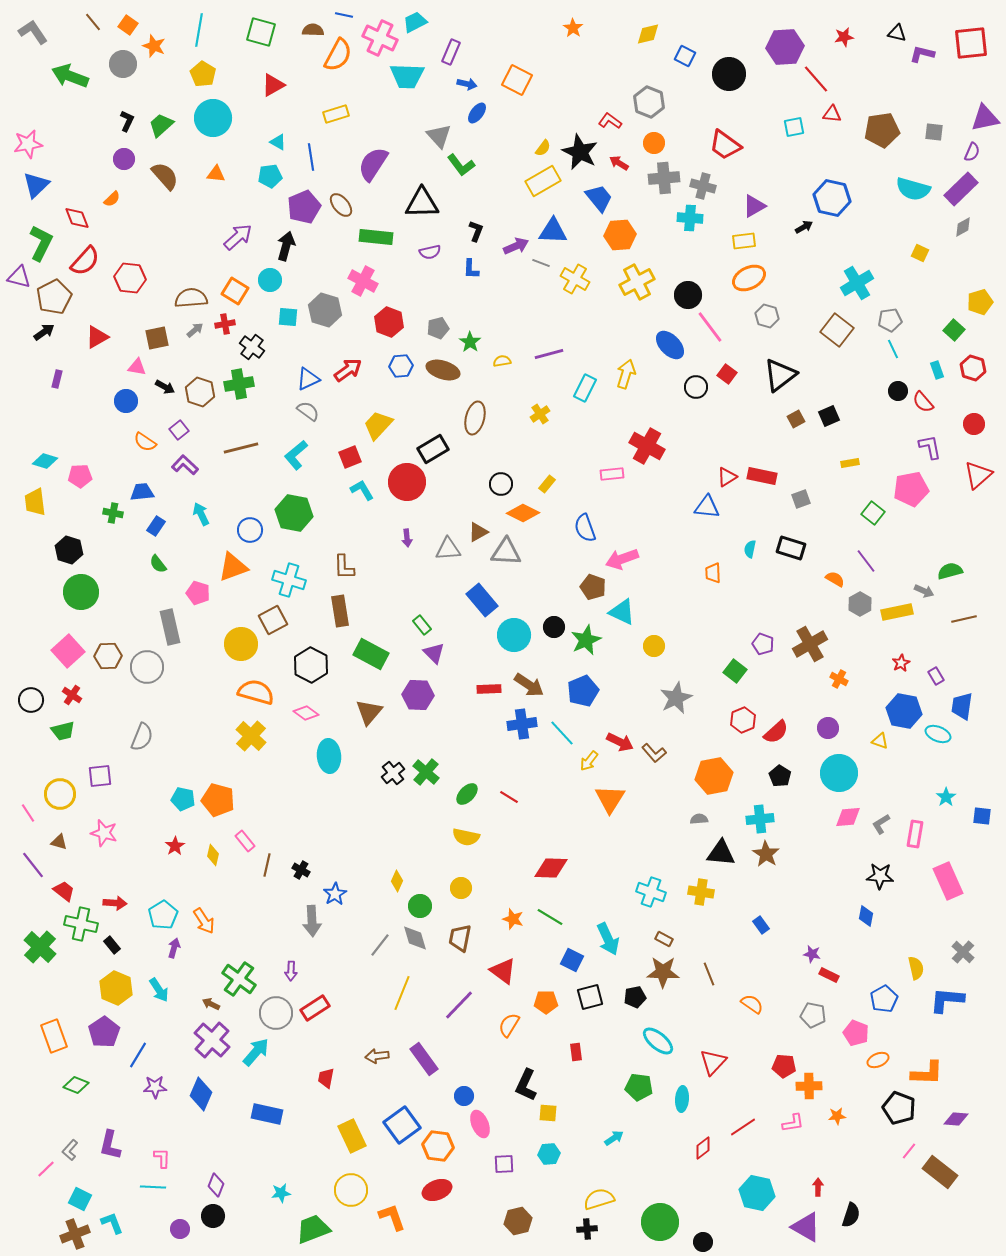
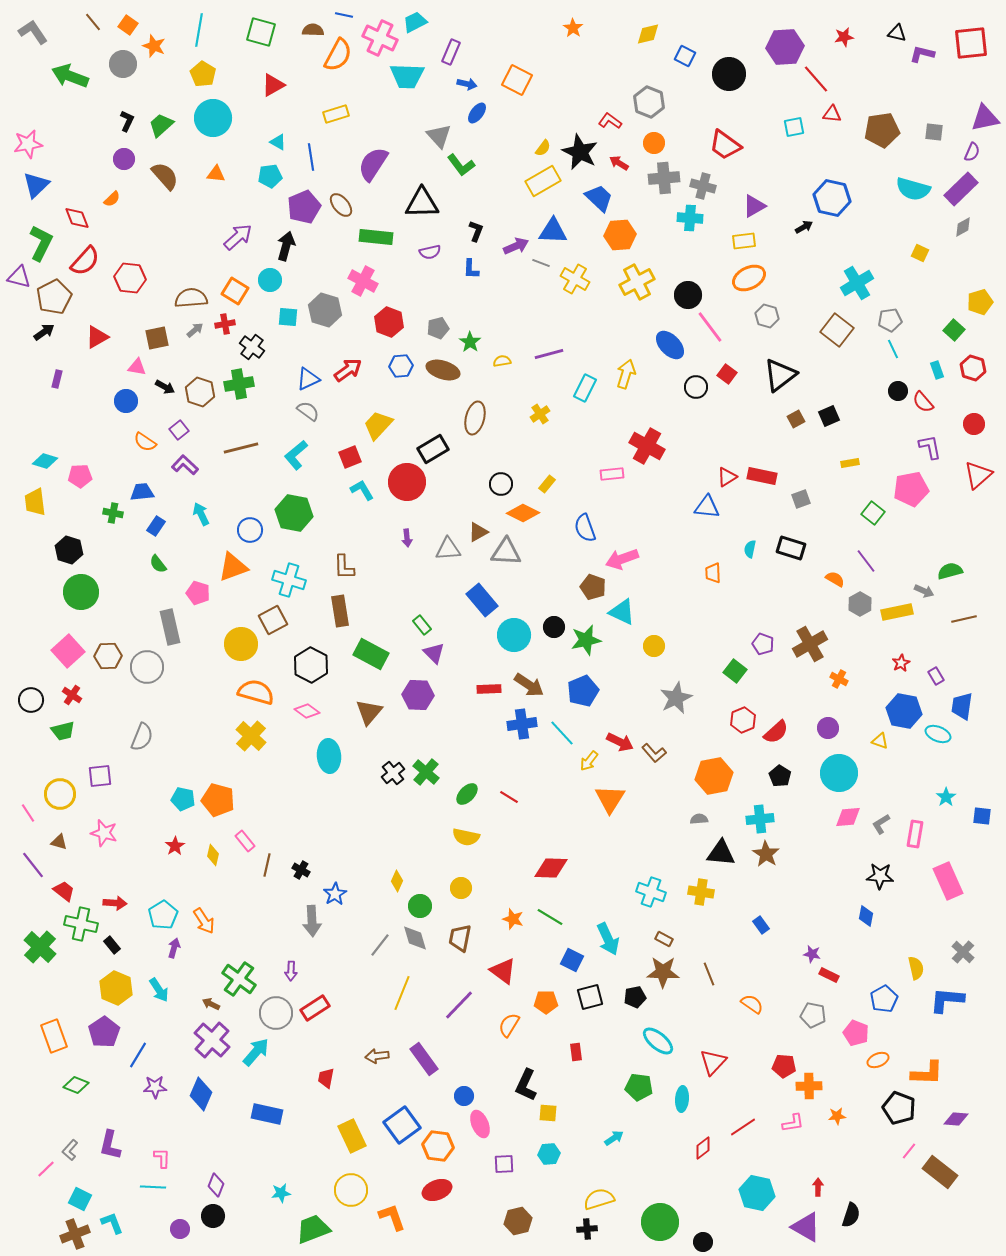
blue trapezoid at (599, 198): rotated 8 degrees counterclockwise
green star at (586, 640): rotated 12 degrees clockwise
pink diamond at (306, 713): moved 1 px right, 2 px up
